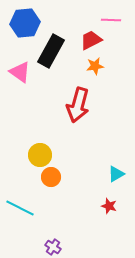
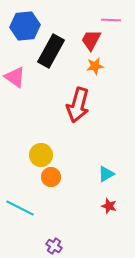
blue hexagon: moved 3 px down
red trapezoid: rotated 35 degrees counterclockwise
pink triangle: moved 5 px left, 5 px down
yellow circle: moved 1 px right
cyan triangle: moved 10 px left
purple cross: moved 1 px right, 1 px up
